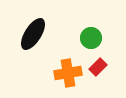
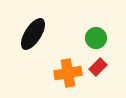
green circle: moved 5 px right
